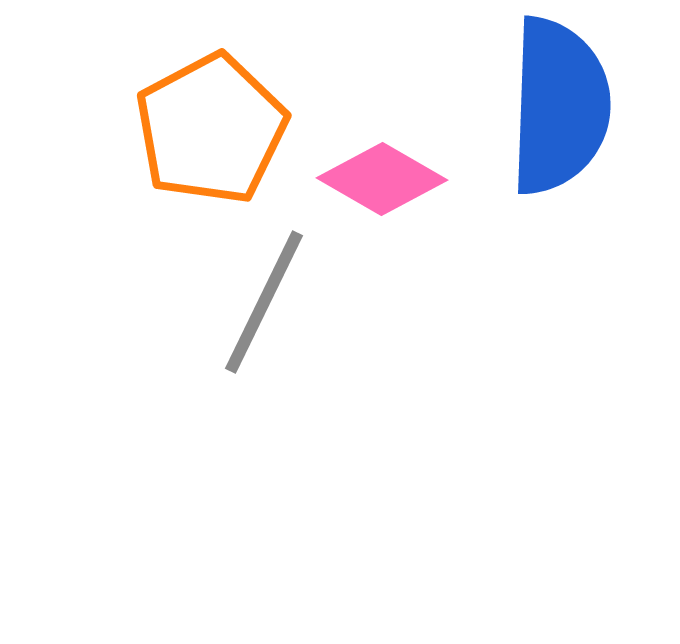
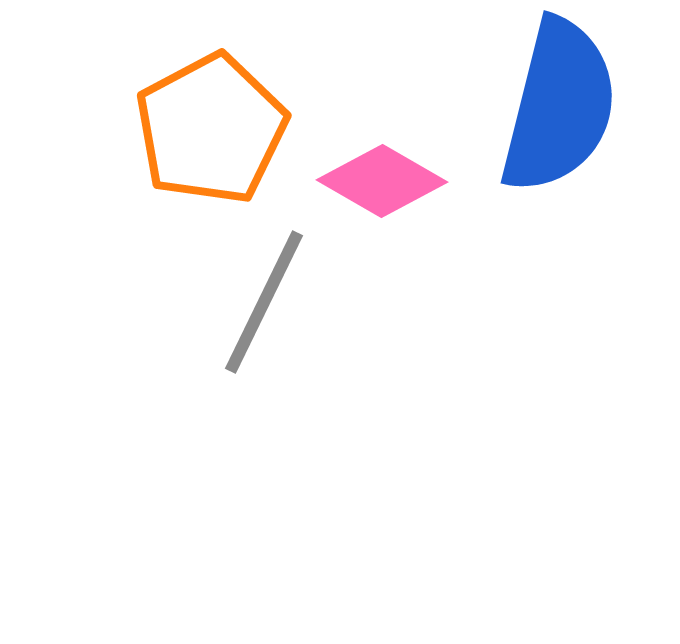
blue semicircle: rotated 12 degrees clockwise
pink diamond: moved 2 px down
